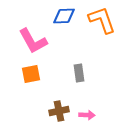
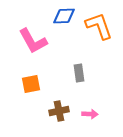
orange L-shape: moved 3 px left, 6 px down
orange square: moved 10 px down
pink arrow: moved 3 px right, 1 px up
